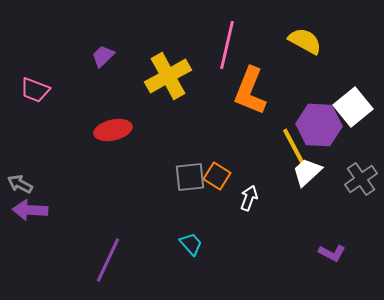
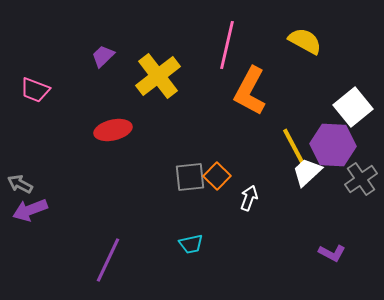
yellow cross: moved 10 px left; rotated 9 degrees counterclockwise
orange L-shape: rotated 6 degrees clockwise
purple hexagon: moved 14 px right, 20 px down
orange square: rotated 12 degrees clockwise
purple arrow: rotated 24 degrees counterclockwise
cyan trapezoid: rotated 120 degrees clockwise
